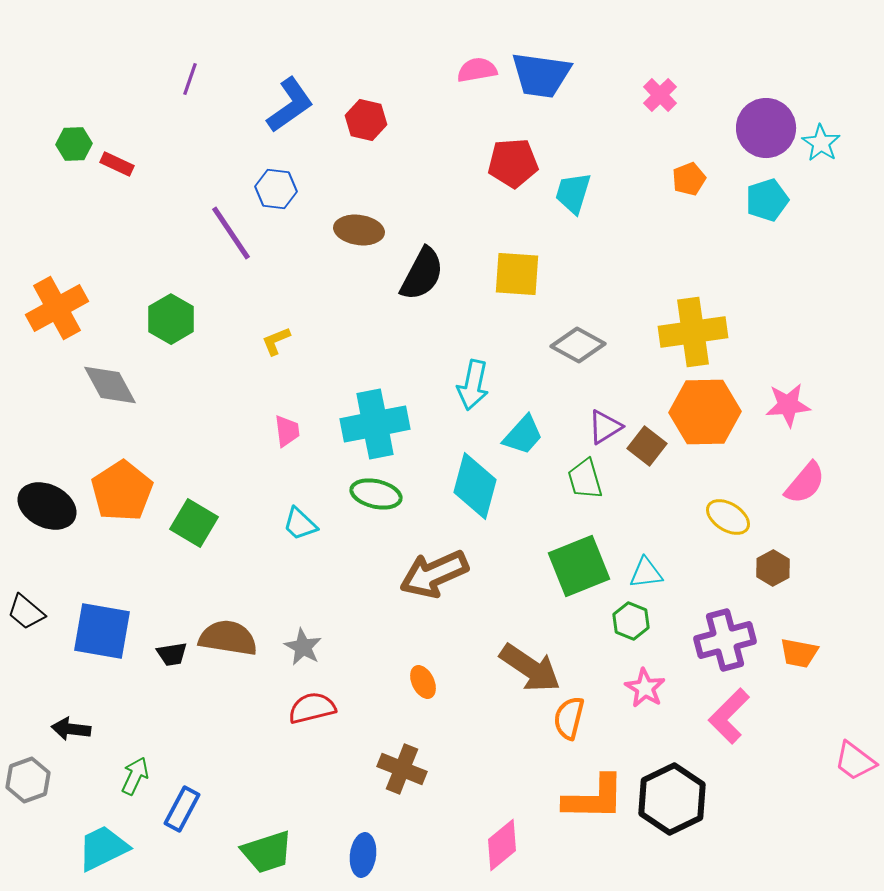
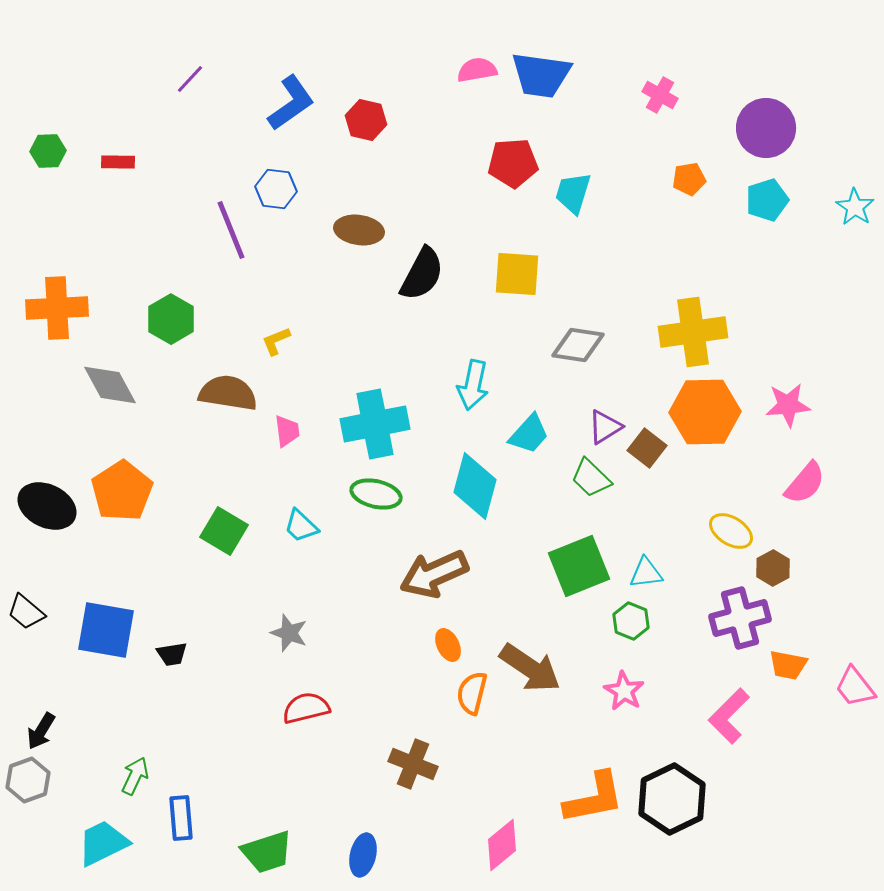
purple line at (190, 79): rotated 24 degrees clockwise
pink cross at (660, 95): rotated 16 degrees counterclockwise
blue L-shape at (290, 105): moved 1 px right, 2 px up
cyan star at (821, 143): moved 34 px right, 64 px down
green hexagon at (74, 144): moved 26 px left, 7 px down
red rectangle at (117, 164): moved 1 px right, 2 px up; rotated 24 degrees counterclockwise
orange pentagon at (689, 179): rotated 12 degrees clockwise
purple line at (231, 233): moved 3 px up; rotated 12 degrees clockwise
orange cross at (57, 308): rotated 26 degrees clockwise
gray diamond at (578, 345): rotated 20 degrees counterclockwise
cyan trapezoid at (523, 435): moved 6 px right, 1 px up
brown square at (647, 446): moved 2 px down
green trapezoid at (585, 479): moved 6 px right, 1 px up; rotated 30 degrees counterclockwise
yellow ellipse at (728, 517): moved 3 px right, 14 px down
green square at (194, 523): moved 30 px right, 8 px down
cyan trapezoid at (300, 524): moved 1 px right, 2 px down
blue square at (102, 631): moved 4 px right, 1 px up
brown semicircle at (228, 638): moved 245 px up
purple cross at (725, 640): moved 15 px right, 22 px up
gray star at (303, 647): moved 14 px left, 14 px up; rotated 9 degrees counterclockwise
orange trapezoid at (799, 653): moved 11 px left, 12 px down
orange ellipse at (423, 682): moved 25 px right, 37 px up
pink star at (645, 688): moved 21 px left, 3 px down
red semicircle at (312, 708): moved 6 px left
orange semicircle at (569, 718): moved 97 px left, 25 px up
black arrow at (71, 729): moved 30 px left, 2 px down; rotated 66 degrees counterclockwise
pink trapezoid at (855, 761): moved 74 px up; rotated 15 degrees clockwise
brown cross at (402, 769): moved 11 px right, 5 px up
orange L-shape at (594, 798): rotated 12 degrees counterclockwise
blue rectangle at (182, 809): moved 1 px left, 9 px down; rotated 33 degrees counterclockwise
cyan trapezoid at (103, 848): moved 5 px up
blue ellipse at (363, 855): rotated 6 degrees clockwise
